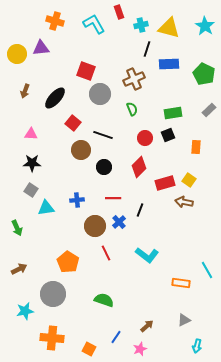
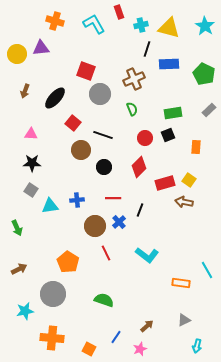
cyan triangle at (46, 208): moved 4 px right, 2 px up
